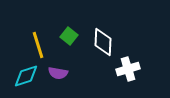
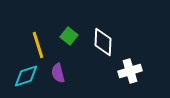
white cross: moved 2 px right, 2 px down
purple semicircle: rotated 66 degrees clockwise
